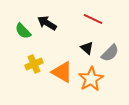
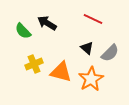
orange triangle: moved 1 px left; rotated 15 degrees counterclockwise
